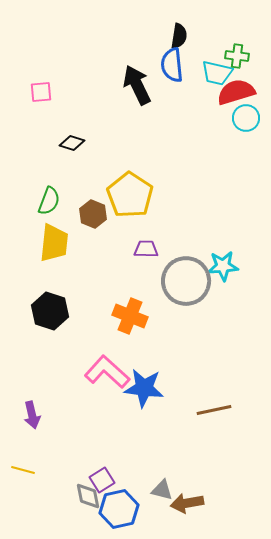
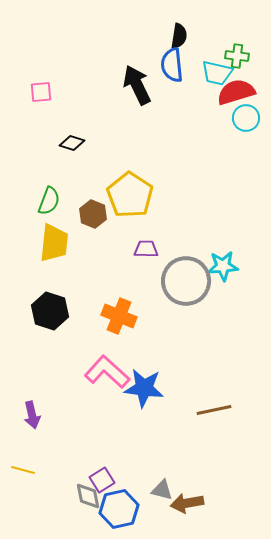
orange cross: moved 11 px left
